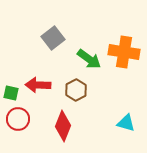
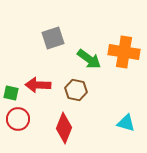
gray square: rotated 20 degrees clockwise
brown hexagon: rotated 20 degrees counterclockwise
red diamond: moved 1 px right, 2 px down
